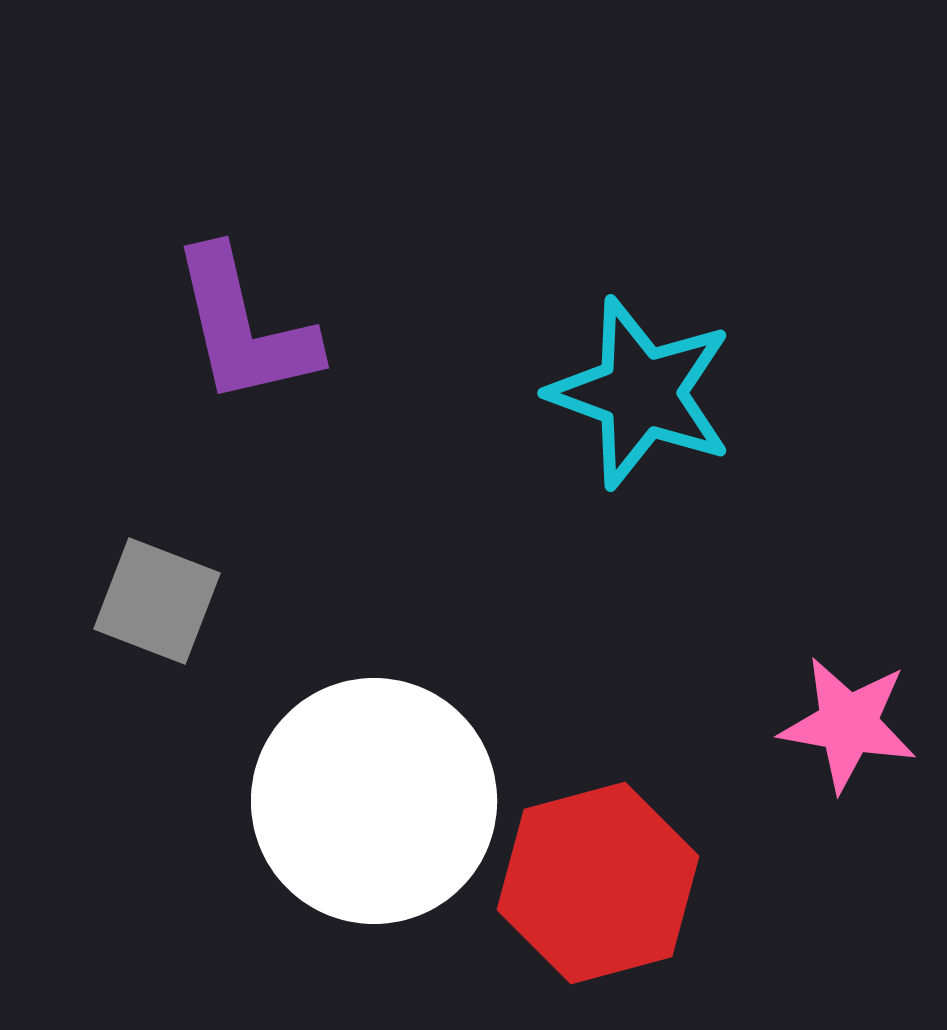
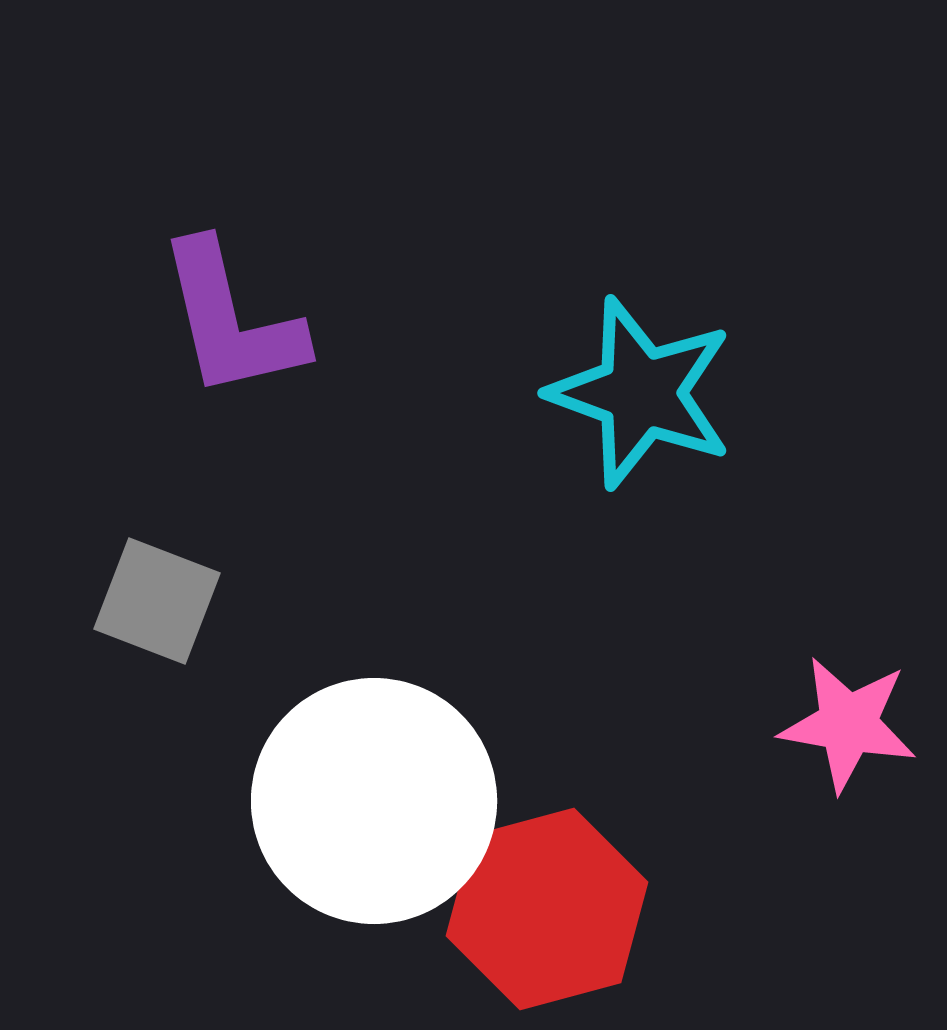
purple L-shape: moved 13 px left, 7 px up
red hexagon: moved 51 px left, 26 px down
